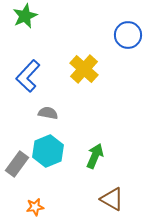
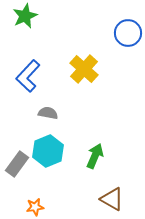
blue circle: moved 2 px up
